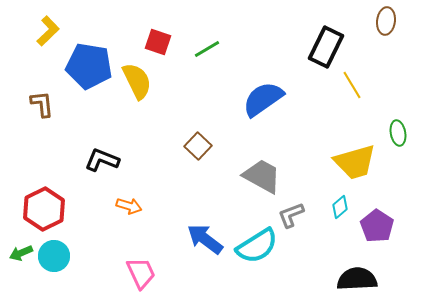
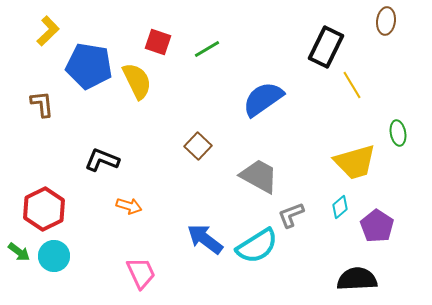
gray trapezoid: moved 3 px left
green arrow: moved 2 px left, 1 px up; rotated 120 degrees counterclockwise
